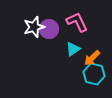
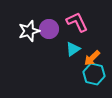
white star: moved 5 px left, 4 px down
